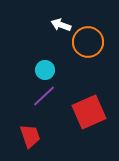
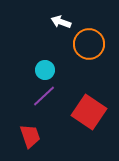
white arrow: moved 3 px up
orange circle: moved 1 px right, 2 px down
red square: rotated 32 degrees counterclockwise
